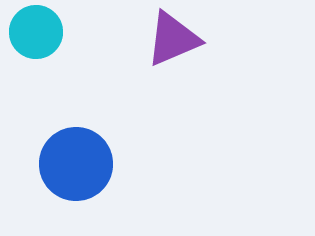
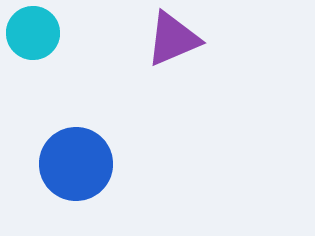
cyan circle: moved 3 px left, 1 px down
